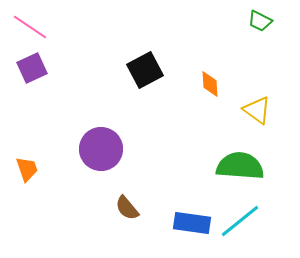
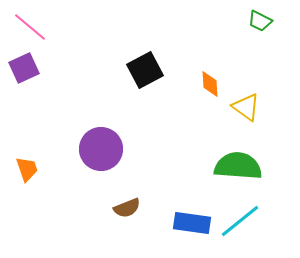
pink line: rotated 6 degrees clockwise
purple square: moved 8 px left
yellow triangle: moved 11 px left, 3 px up
green semicircle: moved 2 px left
brown semicircle: rotated 72 degrees counterclockwise
